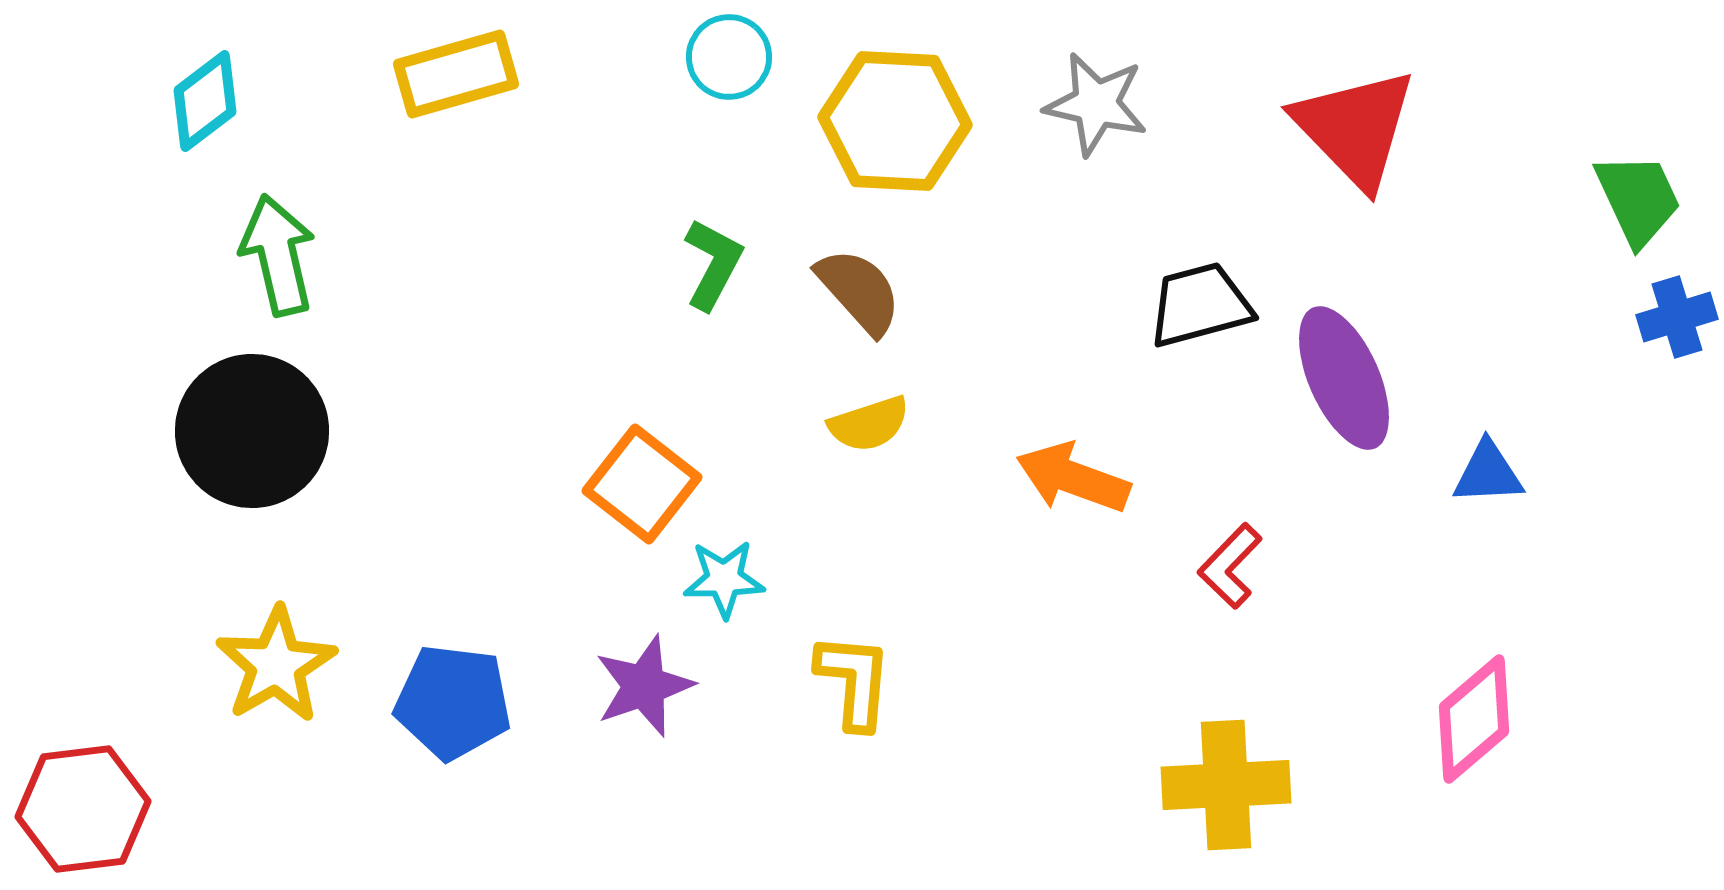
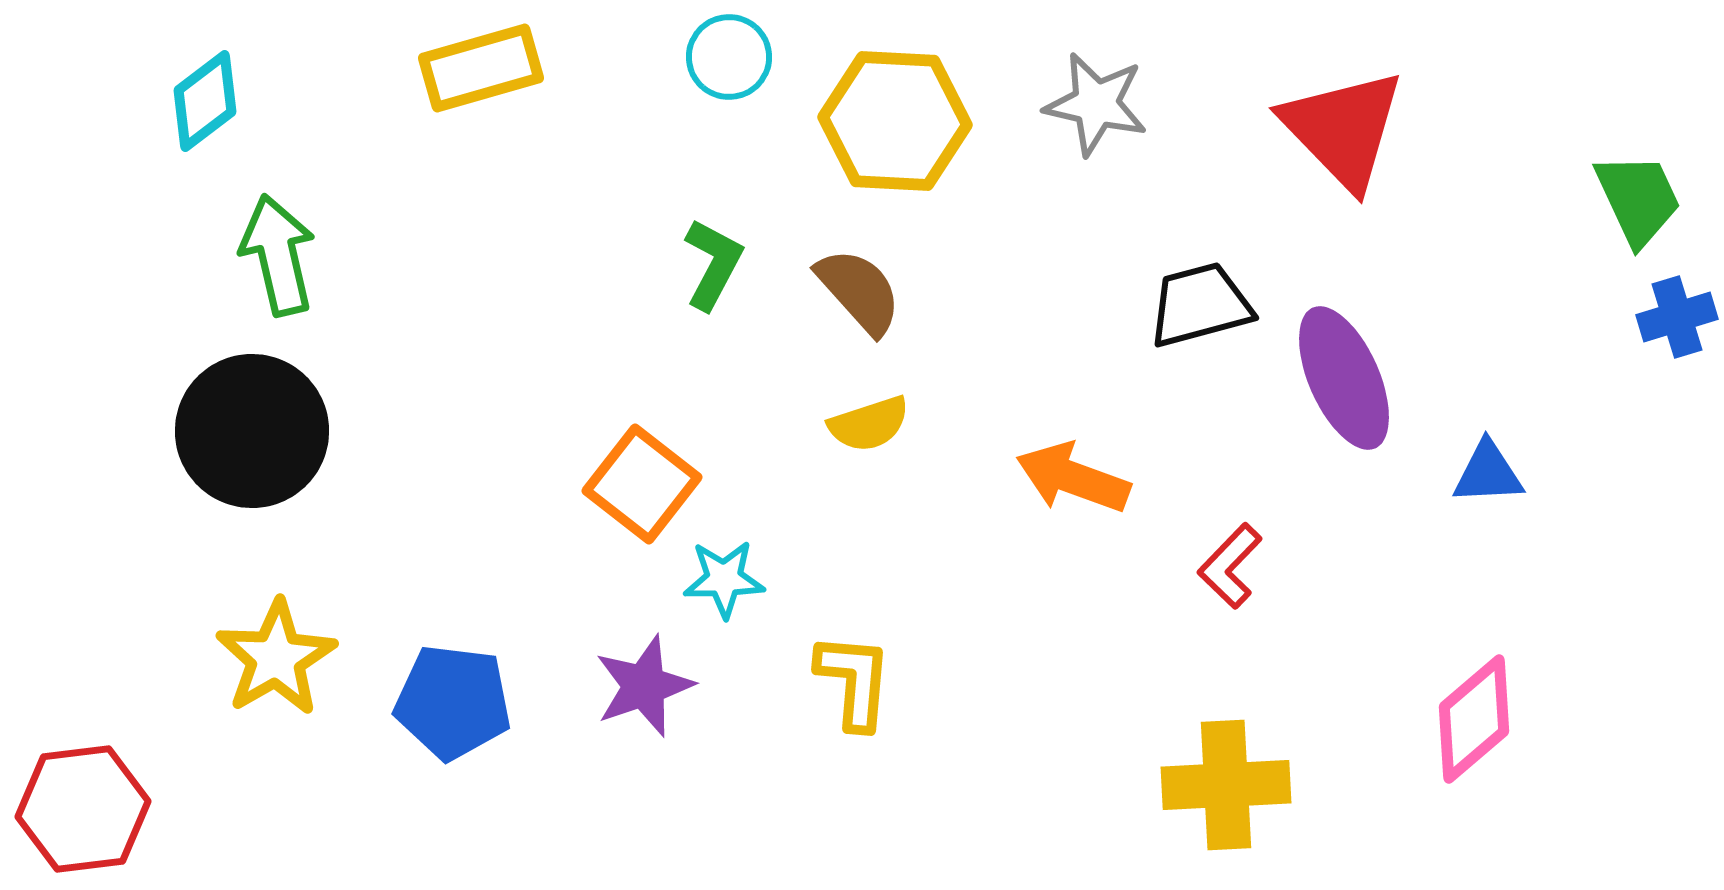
yellow rectangle: moved 25 px right, 6 px up
red triangle: moved 12 px left, 1 px down
yellow star: moved 7 px up
